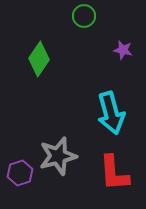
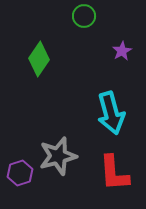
purple star: moved 1 px left, 1 px down; rotated 30 degrees clockwise
